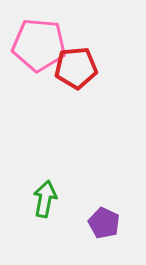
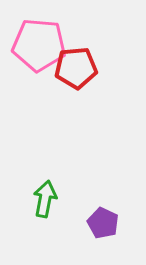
purple pentagon: moved 1 px left
